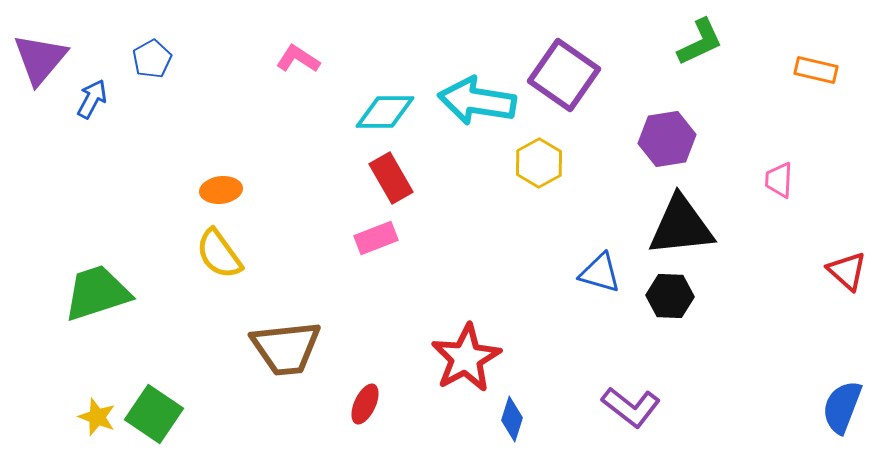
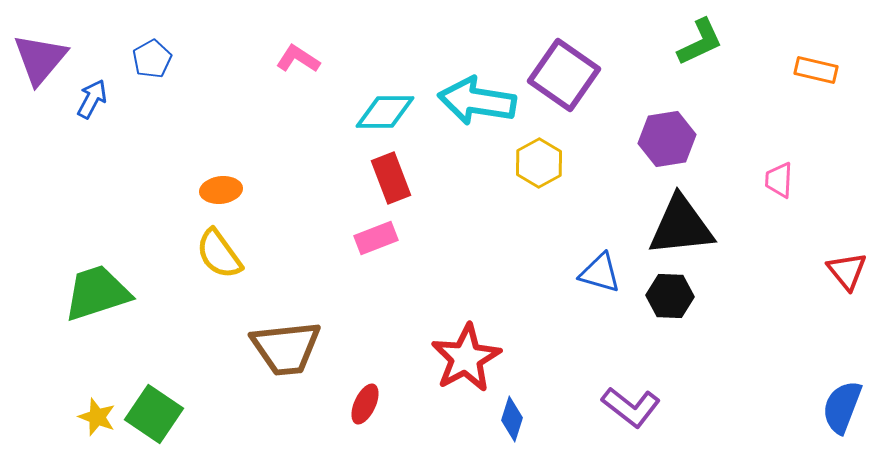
red rectangle: rotated 9 degrees clockwise
red triangle: rotated 9 degrees clockwise
